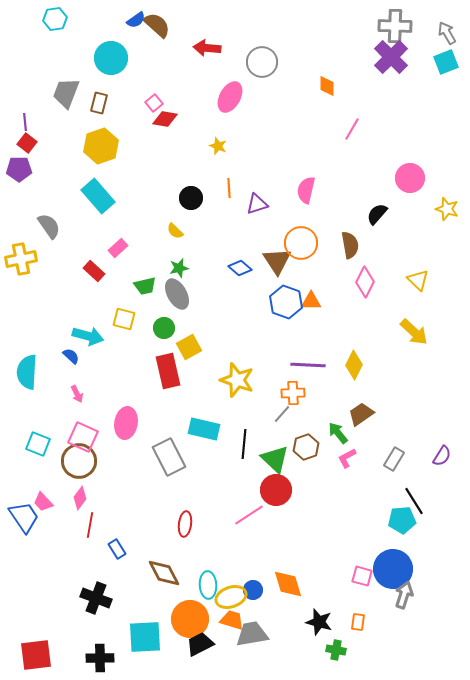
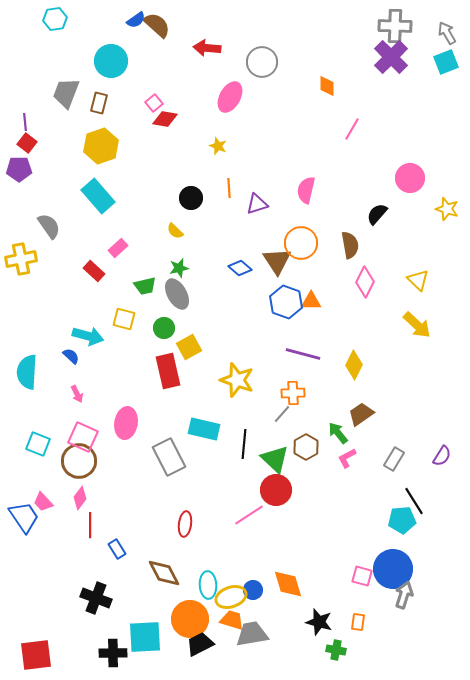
cyan circle at (111, 58): moved 3 px down
yellow arrow at (414, 332): moved 3 px right, 7 px up
purple line at (308, 365): moved 5 px left, 11 px up; rotated 12 degrees clockwise
brown hexagon at (306, 447): rotated 10 degrees counterclockwise
red line at (90, 525): rotated 10 degrees counterclockwise
black cross at (100, 658): moved 13 px right, 5 px up
